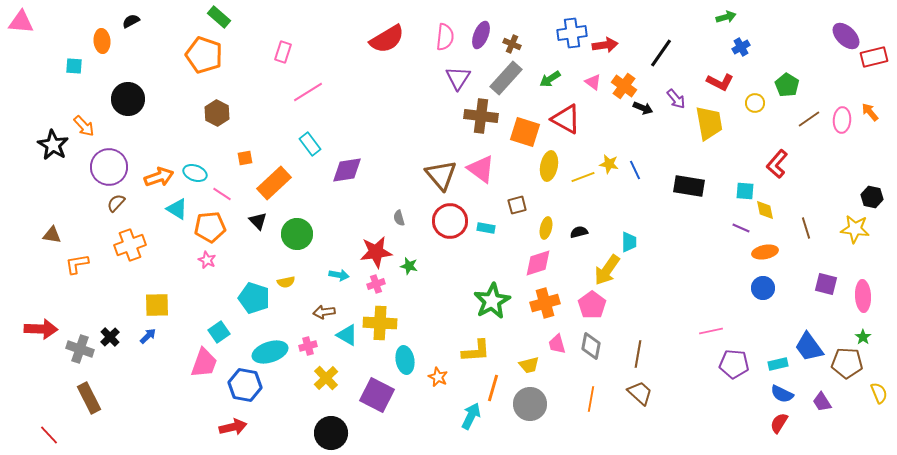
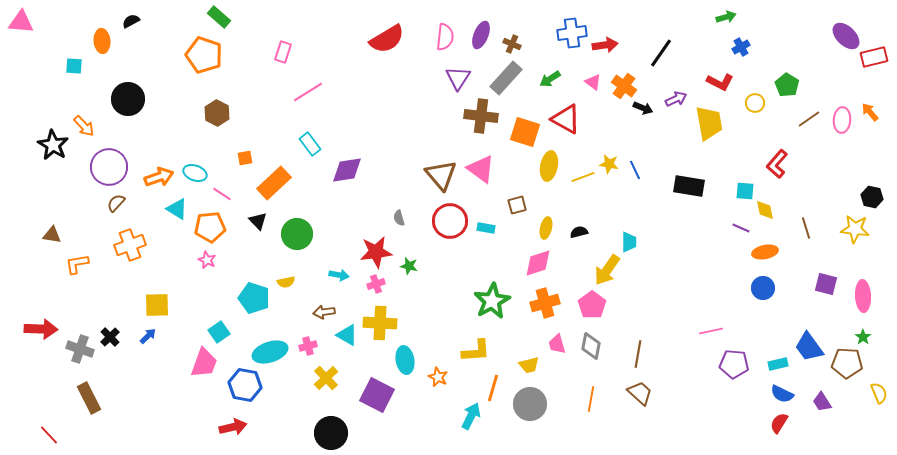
purple arrow at (676, 99): rotated 75 degrees counterclockwise
